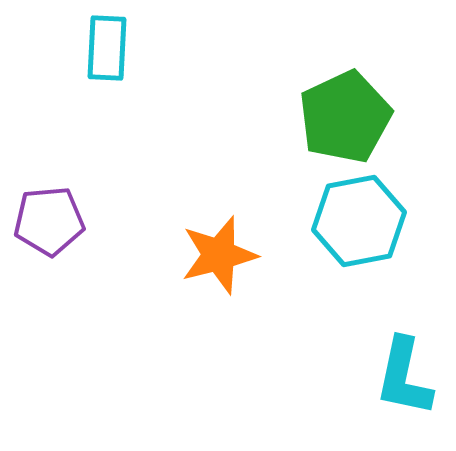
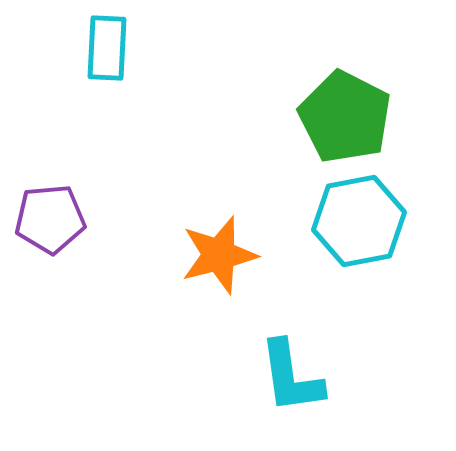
green pentagon: rotated 20 degrees counterclockwise
purple pentagon: moved 1 px right, 2 px up
cyan L-shape: moved 113 px left; rotated 20 degrees counterclockwise
